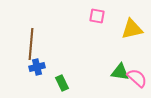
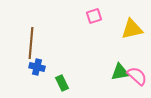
pink square: moved 3 px left; rotated 28 degrees counterclockwise
brown line: moved 1 px up
blue cross: rotated 28 degrees clockwise
green triangle: rotated 18 degrees counterclockwise
pink semicircle: moved 2 px up
